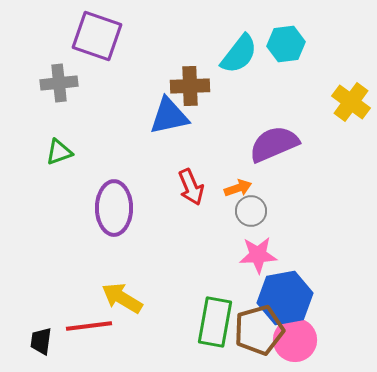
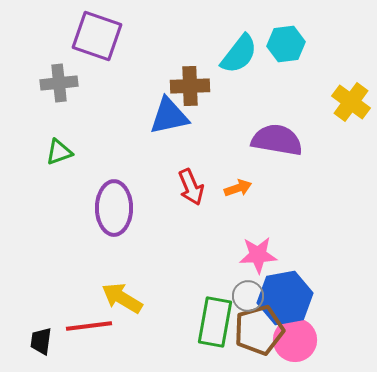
purple semicircle: moved 3 px right, 4 px up; rotated 33 degrees clockwise
gray circle: moved 3 px left, 85 px down
